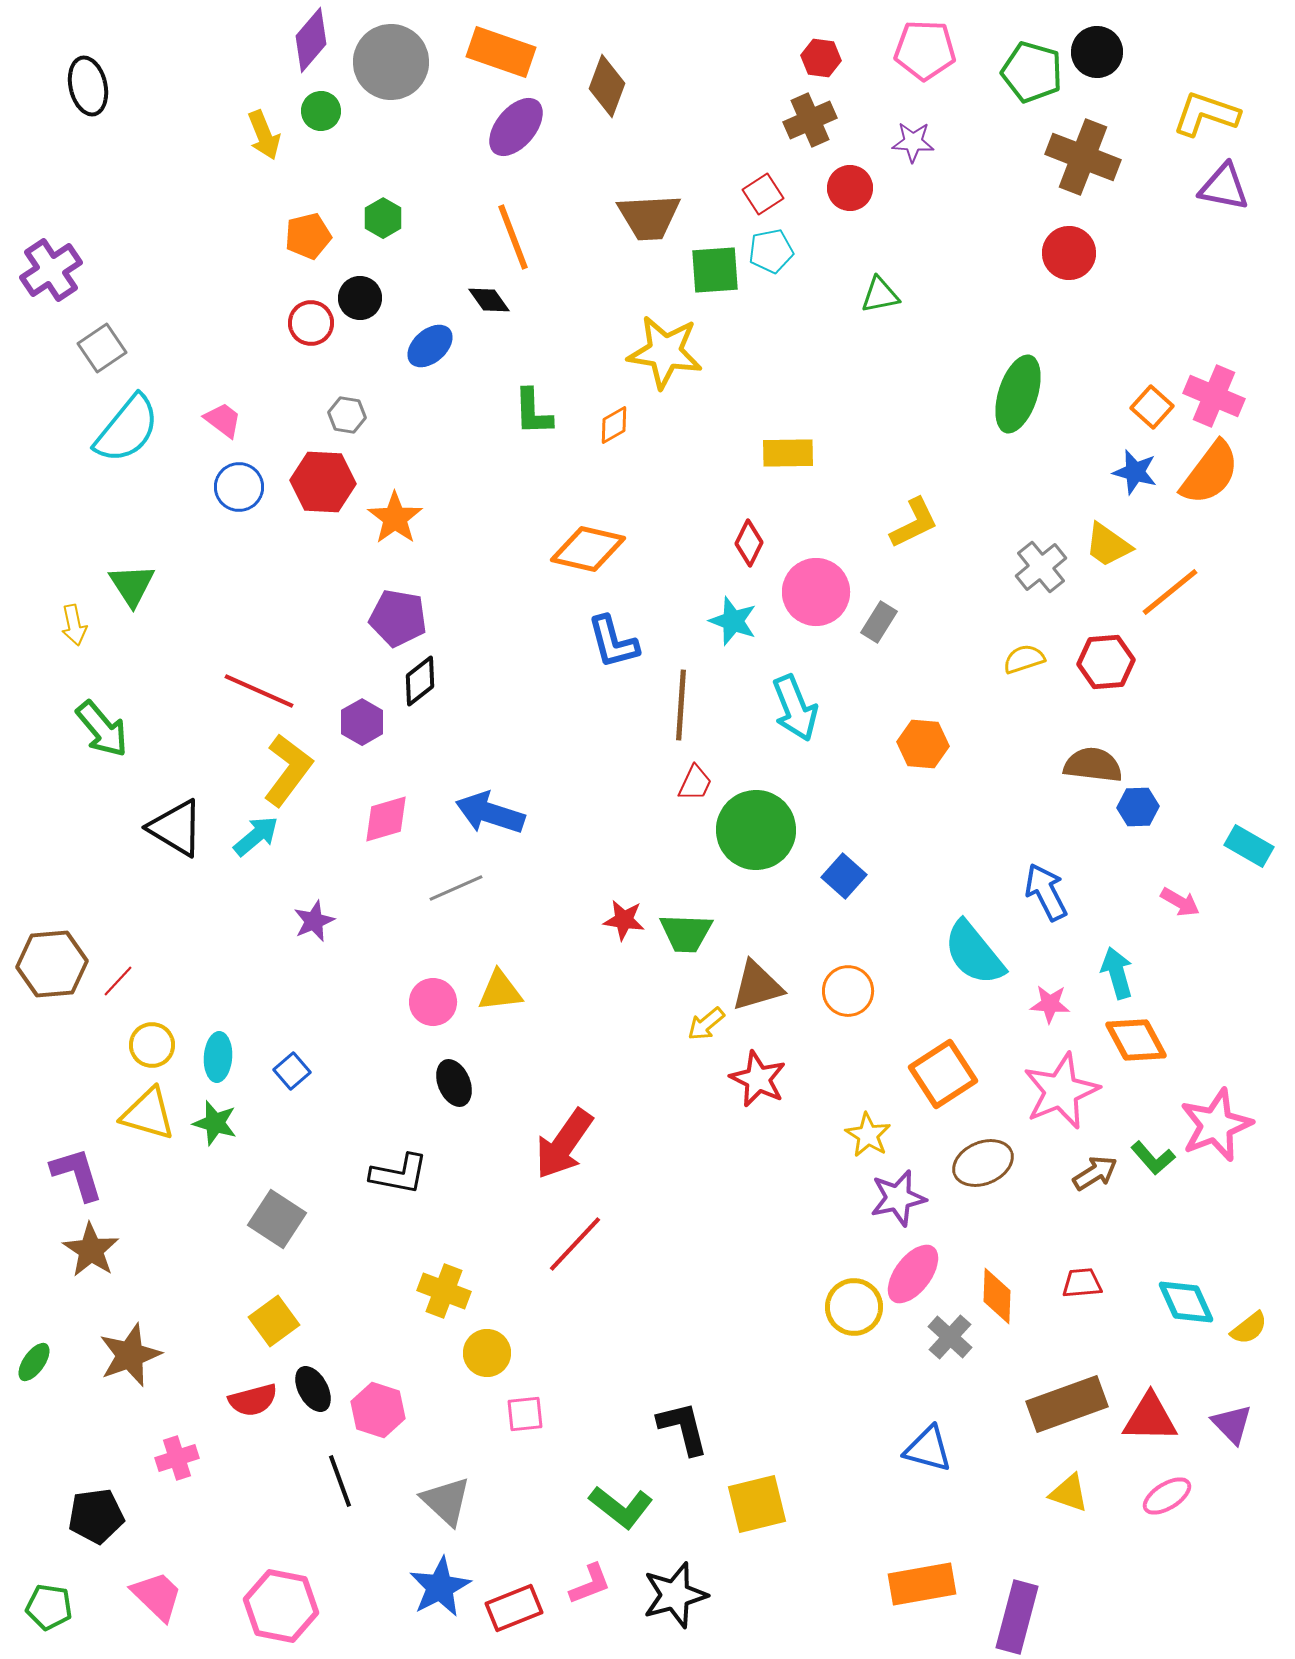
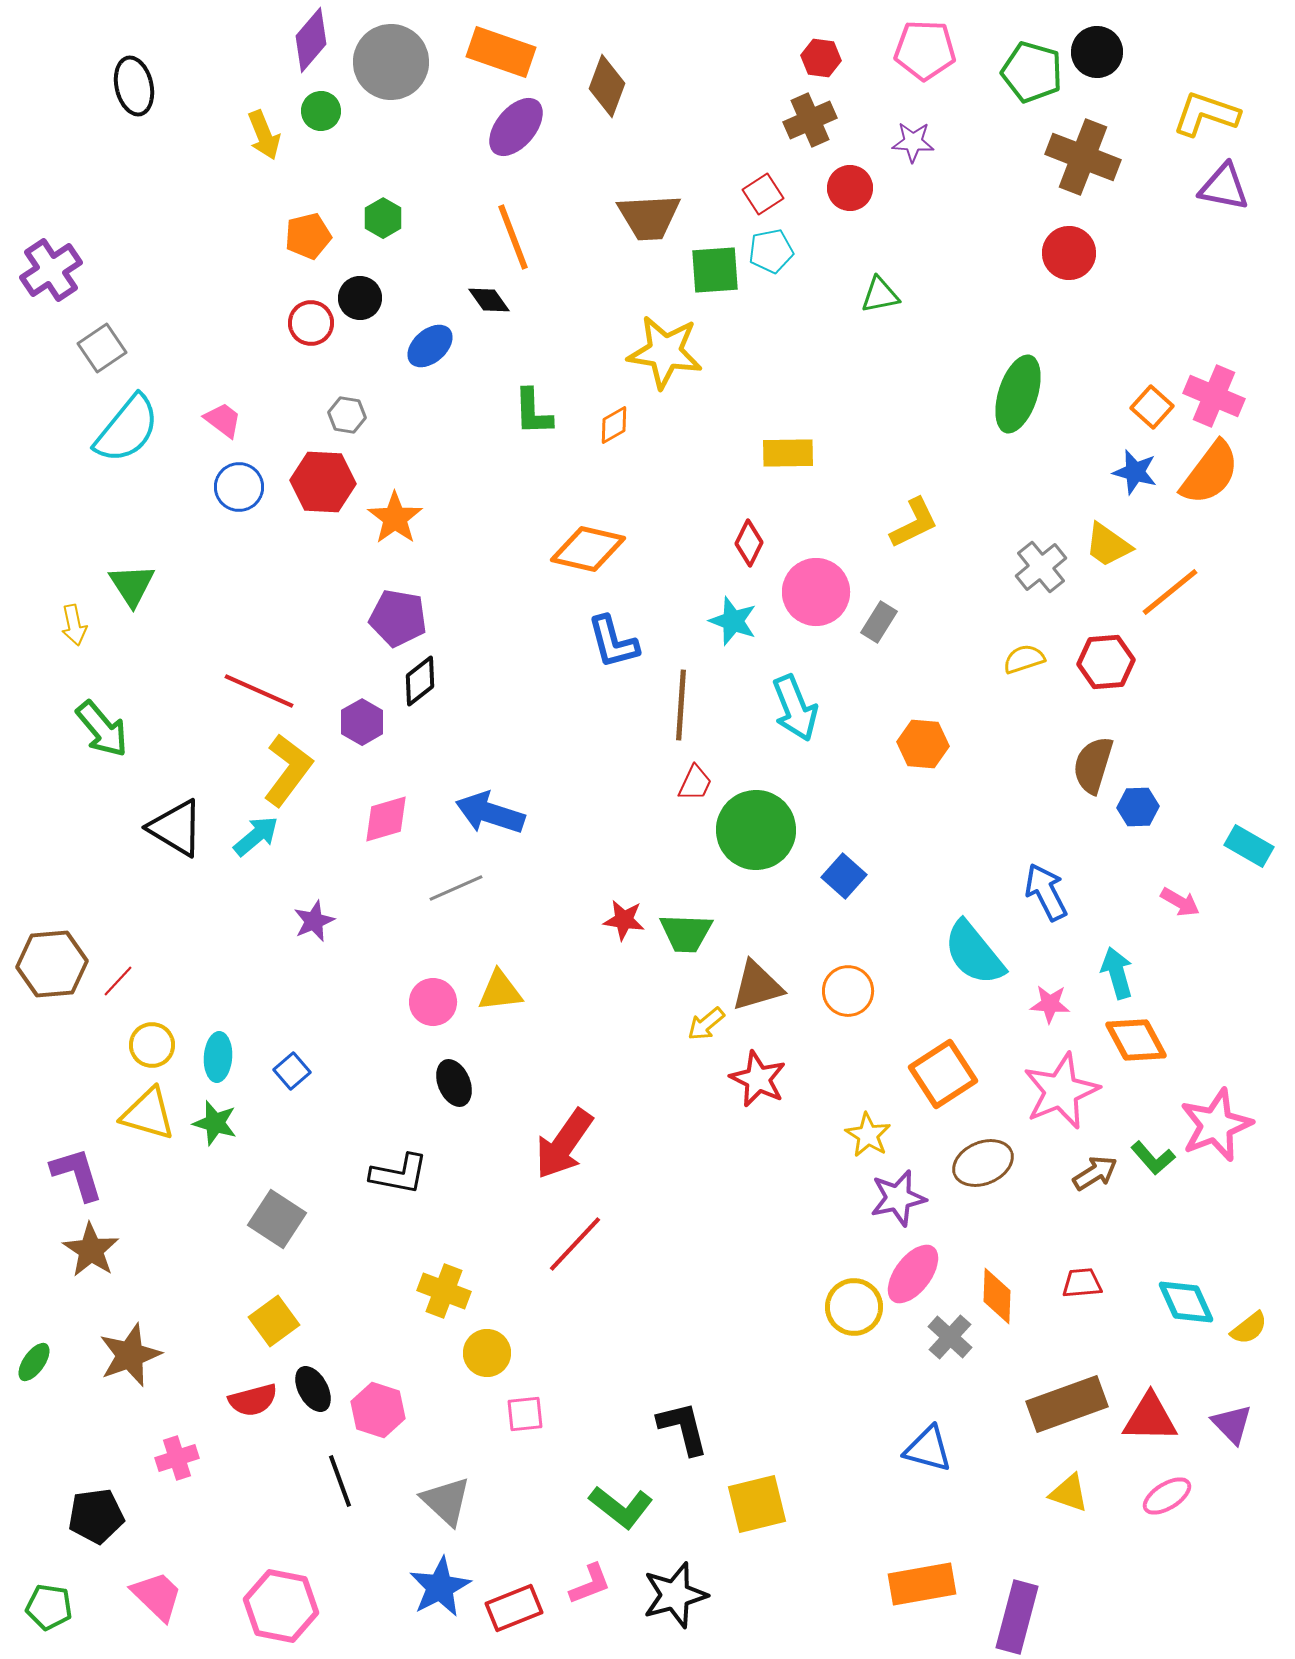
black ellipse at (88, 86): moved 46 px right
brown semicircle at (1093, 765): rotated 80 degrees counterclockwise
